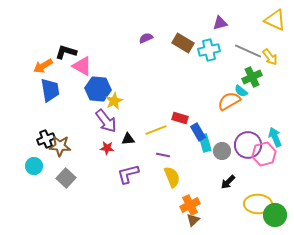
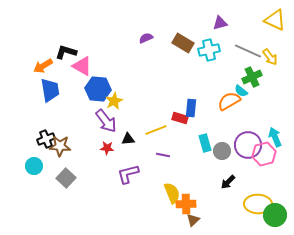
blue rectangle: moved 7 px left, 24 px up; rotated 36 degrees clockwise
yellow semicircle: moved 16 px down
orange cross: moved 4 px left, 1 px up; rotated 24 degrees clockwise
